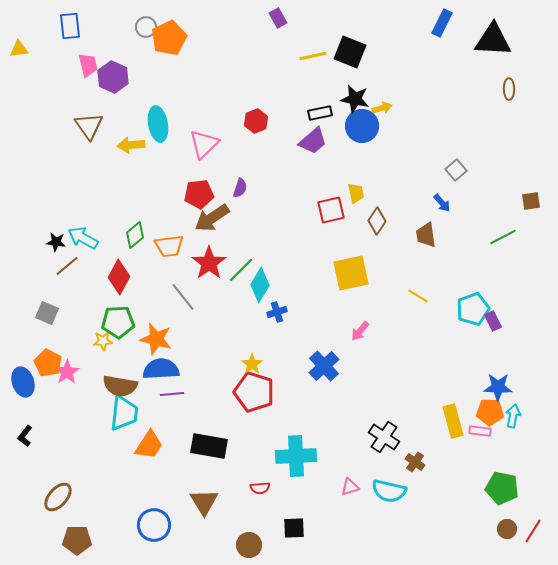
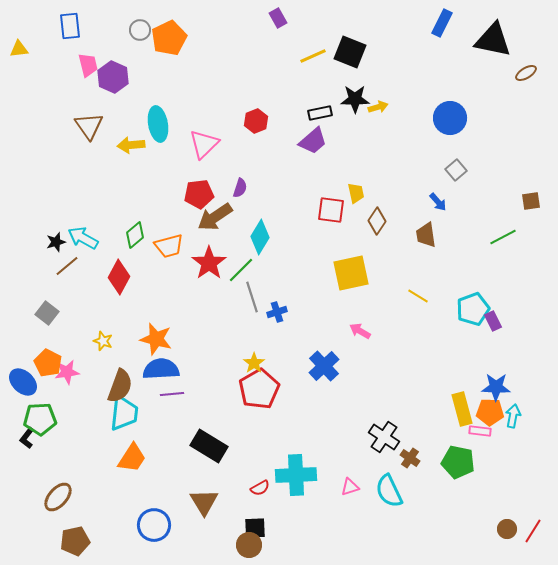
gray circle at (146, 27): moved 6 px left, 3 px down
black triangle at (493, 40): rotated 9 degrees clockwise
yellow line at (313, 56): rotated 12 degrees counterclockwise
brown ellipse at (509, 89): moved 17 px right, 16 px up; rotated 60 degrees clockwise
black star at (355, 99): rotated 12 degrees counterclockwise
yellow arrow at (382, 108): moved 4 px left, 1 px up
blue circle at (362, 126): moved 88 px right, 8 px up
blue arrow at (442, 203): moved 4 px left, 1 px up
red square at (331, 210): rotated 20 degrees clockwise
brown arrow at (212, 218): moved 3 px right, 1 px up
black star at (56, 242): rotated 24 degrees counterclockwise
orange trapezoid at (169, 246): rotated 8 degrees counterclockwise
cyan diamond at (260, 285): moved 48 px up
gray line at (183, 297): moved 69 px right; rotated 20 degrees clockwise
gray square at (47, 313): rotated 15 degrees clockwise
green pentagon at (118, 322): moved 78 px left, 97 px down
pink arrow at (360, 331): rotated 80 degrees clockwise
yellow star at (103, 341): rotated 24 degrees clockwise
yellow star at (252, 364): moved 2 px right, 1 px up
pink star at (67, 372): rotated 25 degrees clockwise
blue ellipse at (23, 382): rotated 28 degrees counterclockwise
brown semicircle at (120, 386): rotated 80 degrees counterclockwise
blue star at (498, 387): moved 2 px left
red pentagon at (254, 392): moved 5 px right, 3 px up; rotated 24 degrees clockwise
yellow rectangle at (453, 421): moved 9 px right, 12 px up
black L-shape at (25, 436): moved 2 px right, 2 px down
orange trapezoid at (149, 445): moved 17 px left, 13 px down
black rectangle at (209, 446): rotated 21 degrees clockwise
cyan cross at (296, 456): moved 19 px down
brown cross at (415, 462): moved 5 px left, 4 px up
red semicircle at (260, 488): rotated 24 degrees counterclockwise
green pentagon at (502, 488): moved 44 px left, 26 px up
cyan semicircle at (389, 491): rotated 52 degrees clockwise
black square at (294, 528): moved 39 px left
brown pentagon at (77, 540): moved 2 px left, 1 px down; rotated 12 degrees counterclockwise
